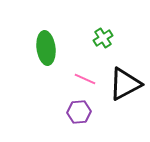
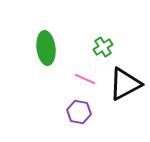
green cross: moved 9 px down
purple hexagon: rotated 15 degrees clockwise
